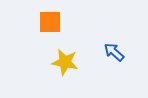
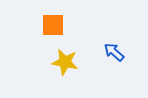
orange square: moved 3 px right, 3 px down
